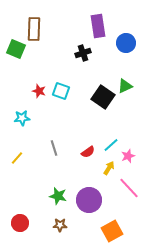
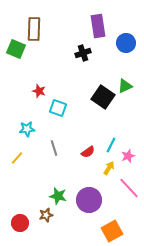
cyan square: moved 3 px left, 17 px down
cyan star: moved 5 px right, 11 px down
cyan line: rotated 21 degrees counterclockwise
brown star: moved 14 px left, 10 px up; rotated 16 degrees counterclockwise
